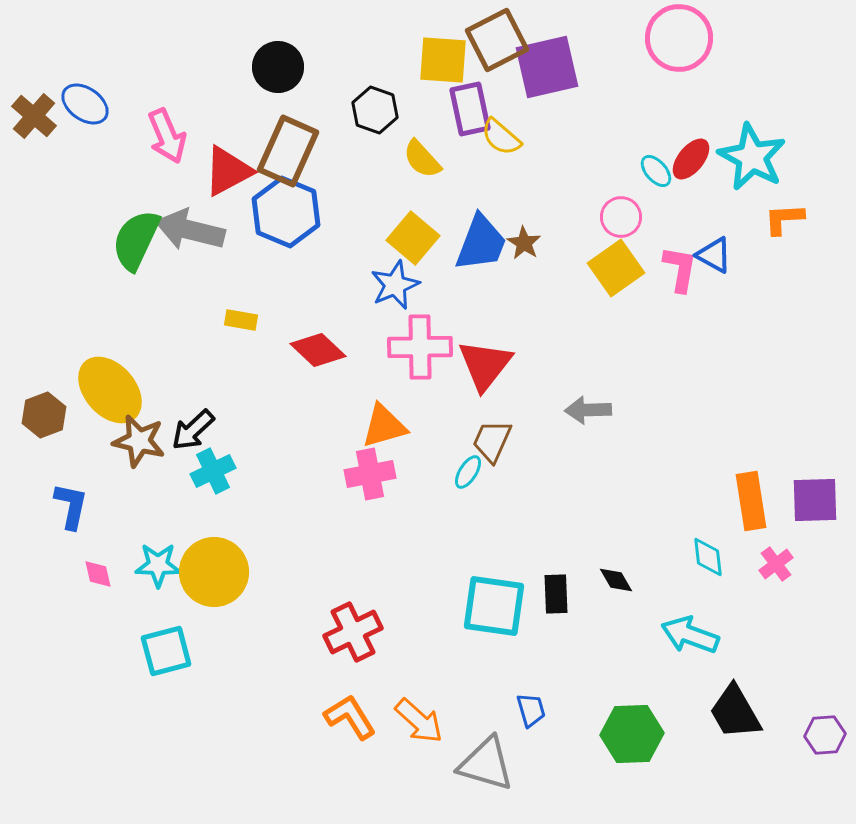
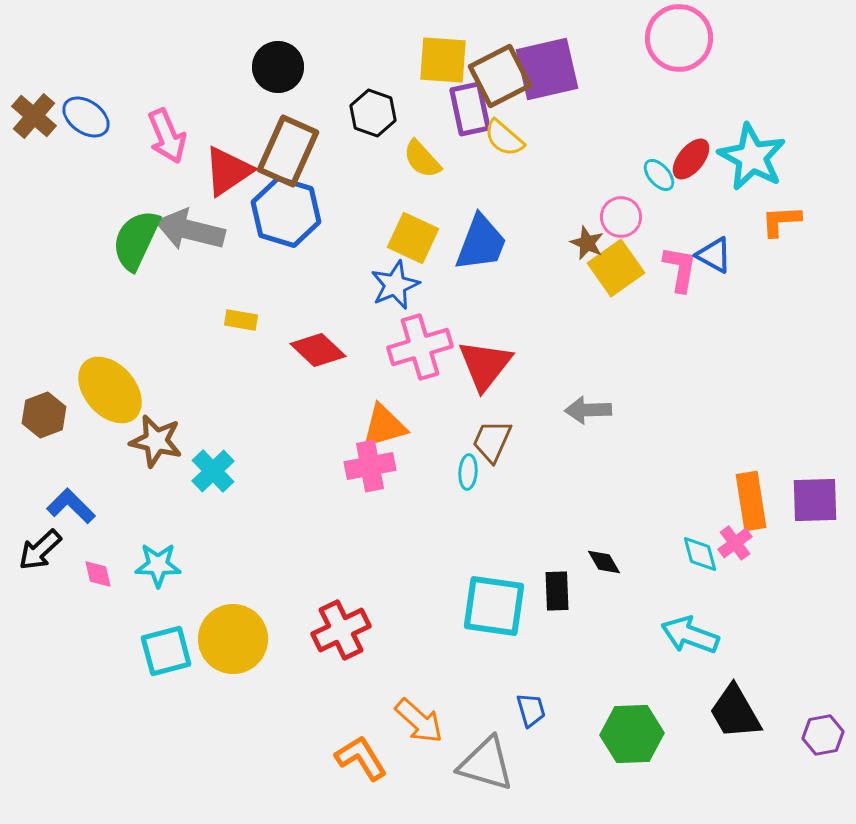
brown square at (497, 40): moved 3 px right, 36 px down
purple square at (547, 67): moved 2 px down
blue ellipse at (85, 104): moved 1 px right, 13 px down
black hexagon at (375, 110): moved 2 px left, 3 px down
yellow semicircle at (501, 137): moved 3 px right, 1 px down
red triangle at (228, 171): rotated 6 degrees counterclockwise
cyan ellipse at (656, 171): moved 3 px right, 4 px down
blue hexagon at (286, 212): rotated 6 degrees counterclockwise
orange L-shape at (784, 219): moved 3 px left, 2 px down
yellow square at (413, 238): rotated 15 degrees counterclockwise
brown star at (524, 243): moved 63 px right; rotated 8 degrees counterclockwise
pink cross at (420, 347): rotated 16 degrees counterclockwise
black arrow at (193, 430): moved 153 px left, 120 px down
brown star at (139, 441): moved 17 px right
cyan cross at (213, 471): rotated 18 degrees counterclockwise
cyan ellipse at (468, 472): rotated 28 degrees counterclockwise
pink cross at (370, 474): moved 8 px up
blue L-shape at (71, 506): rotated 57 degrees counterclockwise
cyan diamond at (708, 557): moved 8 px left, 3 px up; rotated 9 degrees counterclockwise
pink cross at (776, 564): moved 41 px left, 21 px up
yellow circle at (214, 572): moved 19 px right, 67 px down
black diamond at (616, 580): moved 12 px left, 18 px up
black rectangle at (556, 594): moved 1 px right, 3 px up
red cross at (353, 632): moved 12 px left, 2 px up
orange L-shape at (350, 717): moved 11 px right, 41 px down
purple hexagon at (825, 735): moved 2 px left; rotated 6 degrees counterclockwise
